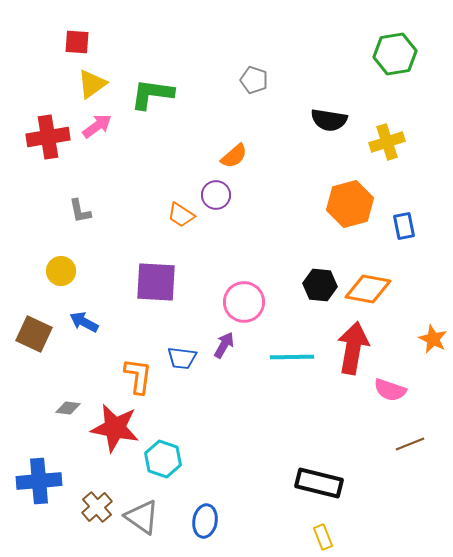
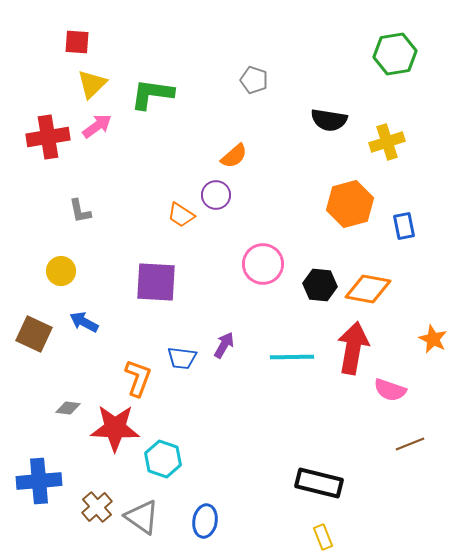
yellow triangle: rotated 8 degrees counterclockwise
pink circle: moved 19 px right, 38 px up
orange L-shape: moved 2 px down; rotated 12 degrees clockwise
red star: rotated 9 degrees counterclockwise
